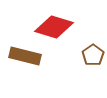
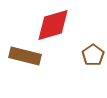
red diamond: moved 1 px left, 2 px up; rotated 33 degrees counterclockwise
